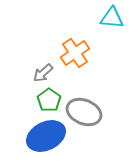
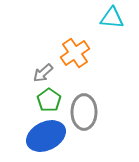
gray ellipse: rotated 68 degrees clockwise
